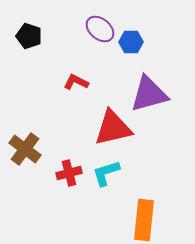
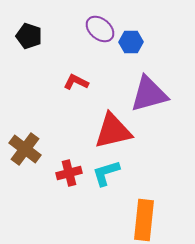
red triangle: moved 3 px down
